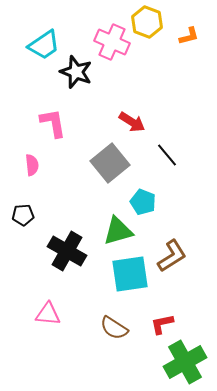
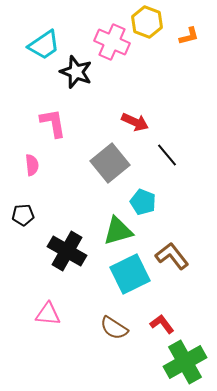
red arrow: moved 3 px right; rotated 8 degrees counterclockwise
brown L-shape: rotated 96 degrees counterclockwise
cyan square: rotated 18 degrees counterclockwise
red L-shape: rotated 65 degrees clockwise
